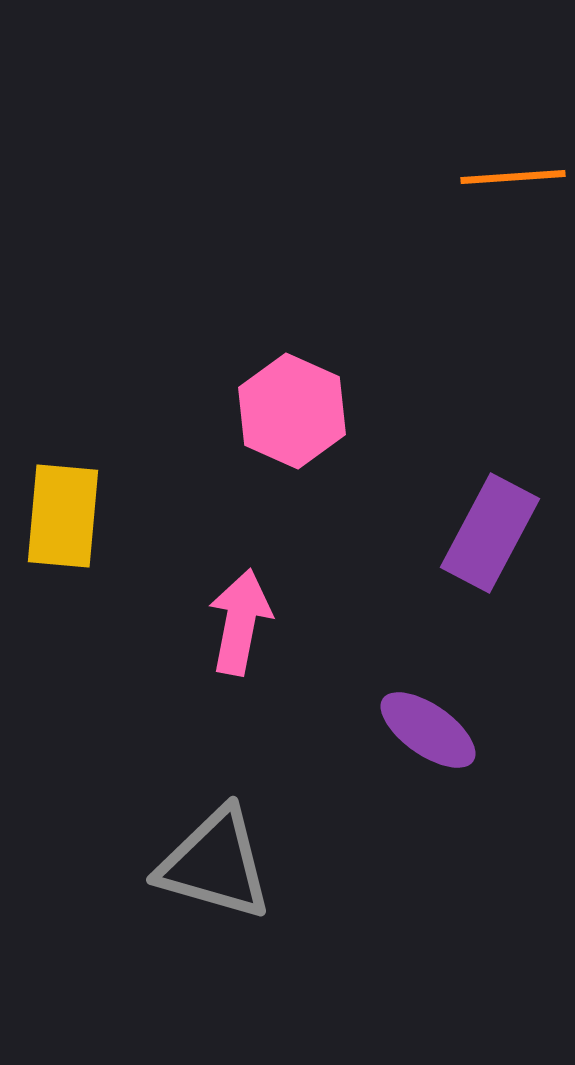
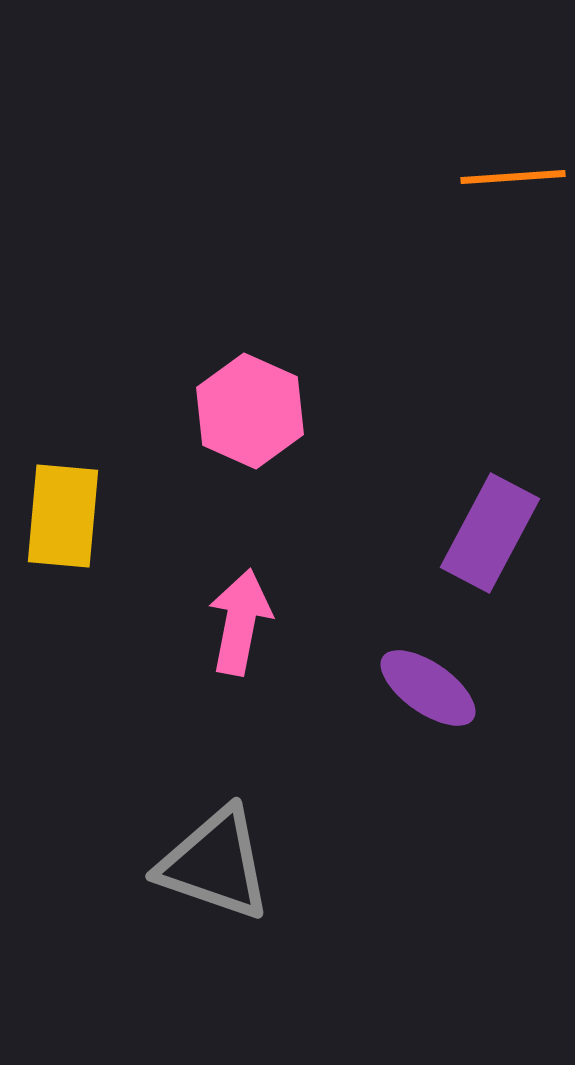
pink hexagon: moved 42 px left
purple ellipse: moved 42 px up
gray triangle: rotated 3 degrees clockwise
